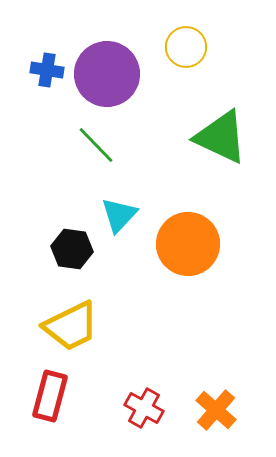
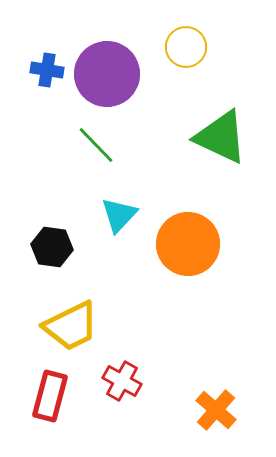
black hexagon: moved 20 px left, 2 px up
red cross: moved 22 px left, 27 px up
